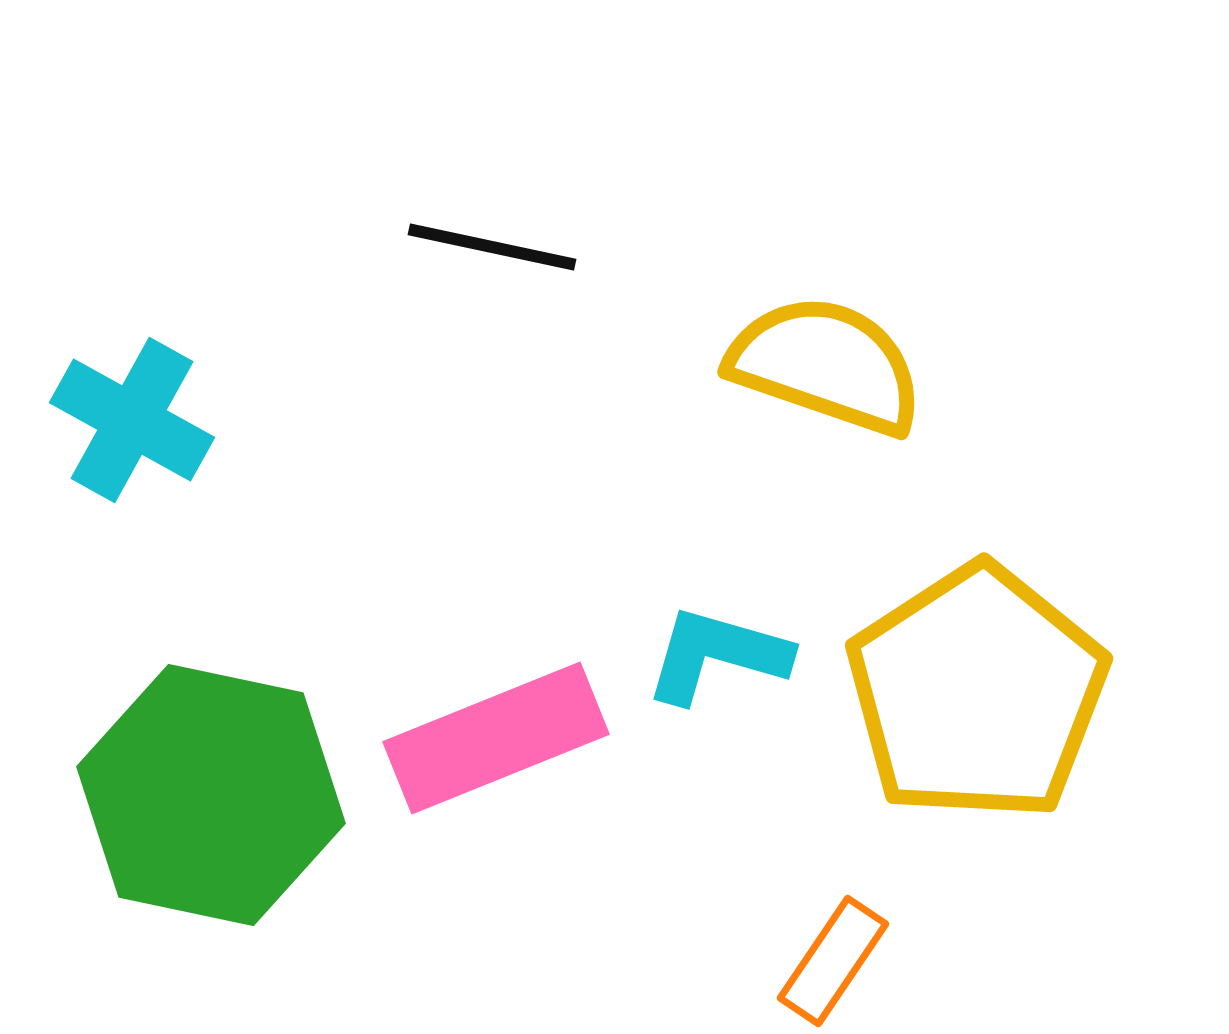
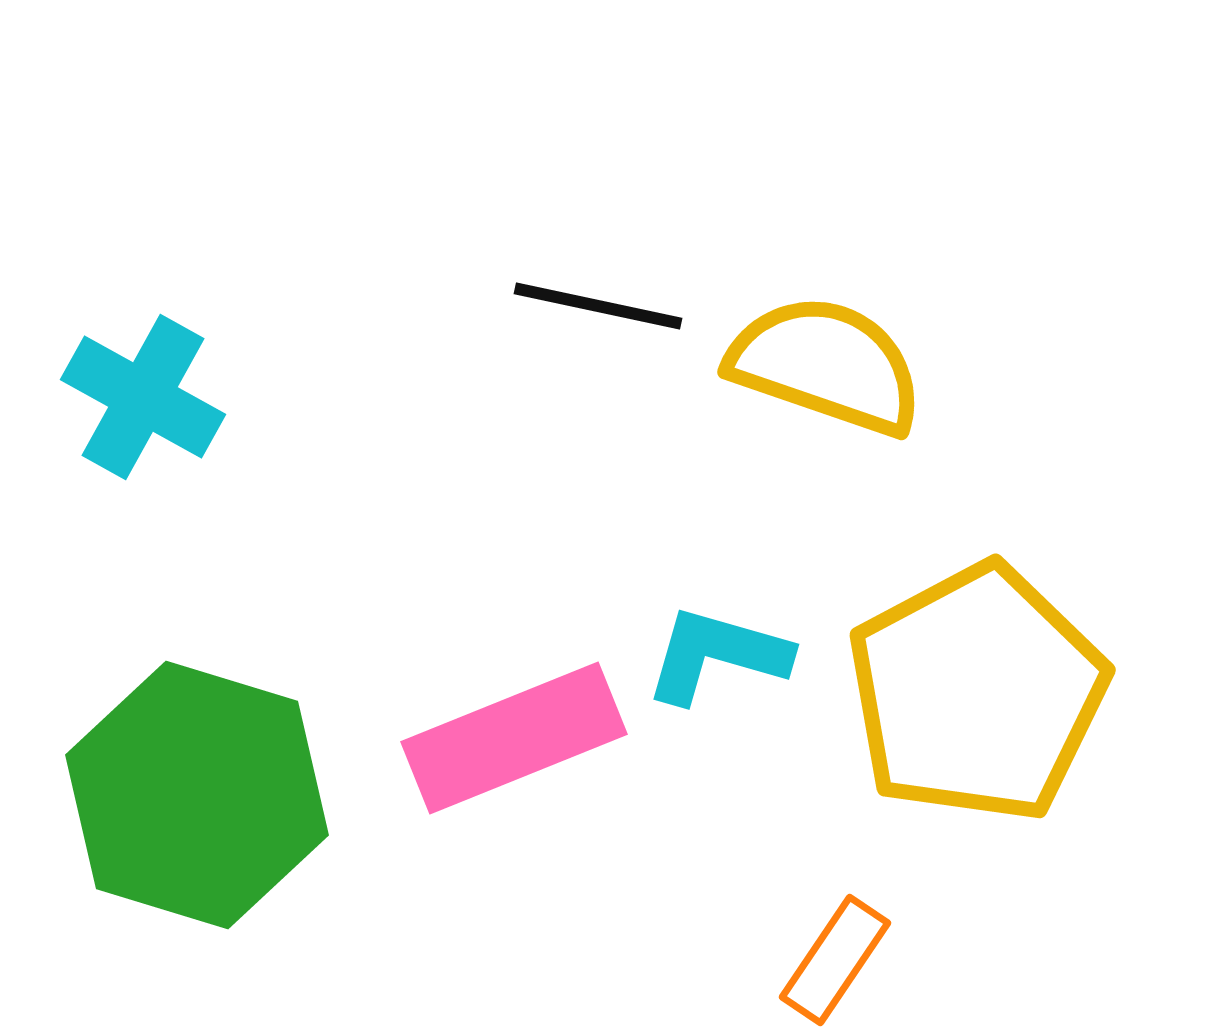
black line: moved 106 px right, 59 px down
cyan cross: moved 11 px right, 23 px up
yellow pentagon: rotated 5 degrees clockwise
pink rectangle: moved 18 px right
green hexagon: moved 14 px left; rotated 5 degrees clockwise
orange rectangle: moved 2 px right, 1 px up
